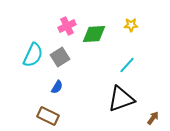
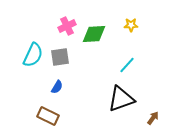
gray square: rotated 24 degrees clockwise
